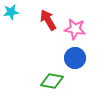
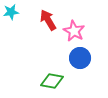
pink star: moved 1 px left, 2 px down; rotated 20 degrees clockwise
blue circle: moved 5 px right
